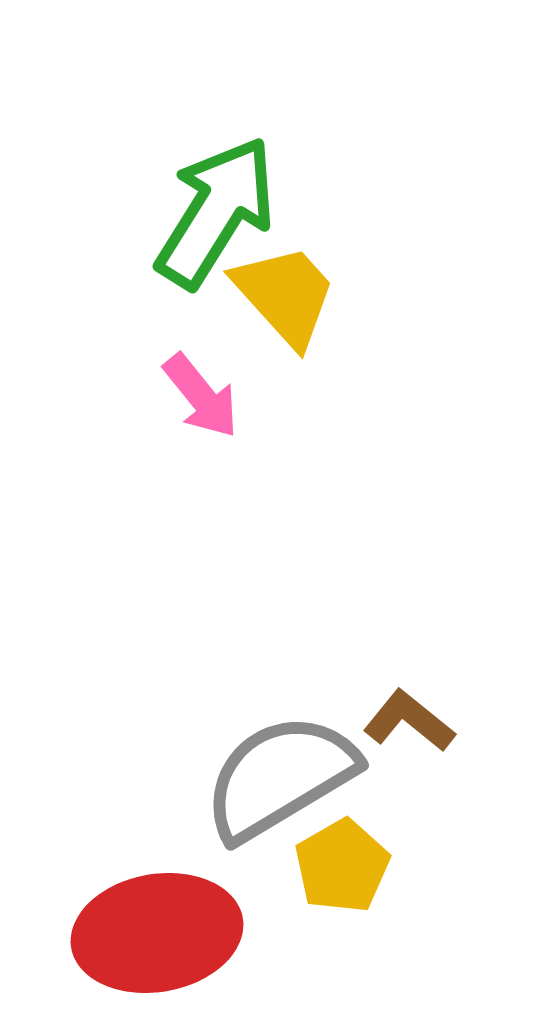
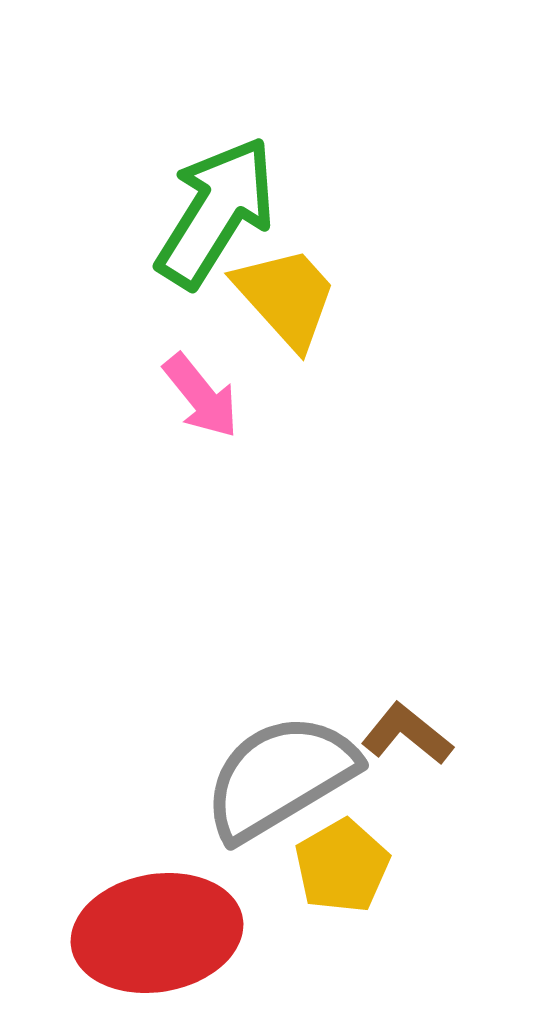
yellow trapezoid: moved 1 px right, 2 px down
brown L-shape: moved 2 px left, 13 px down
